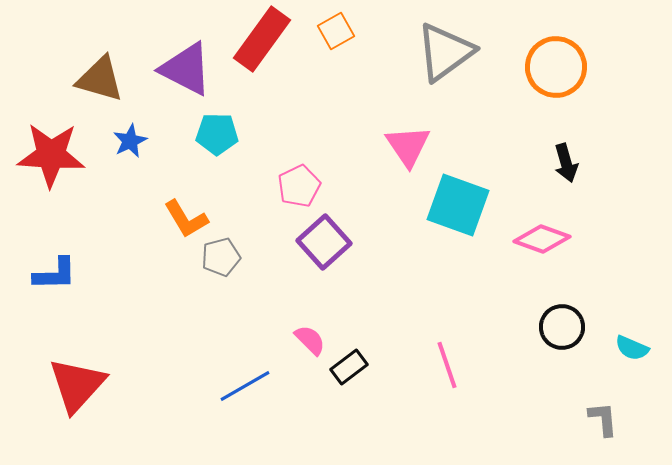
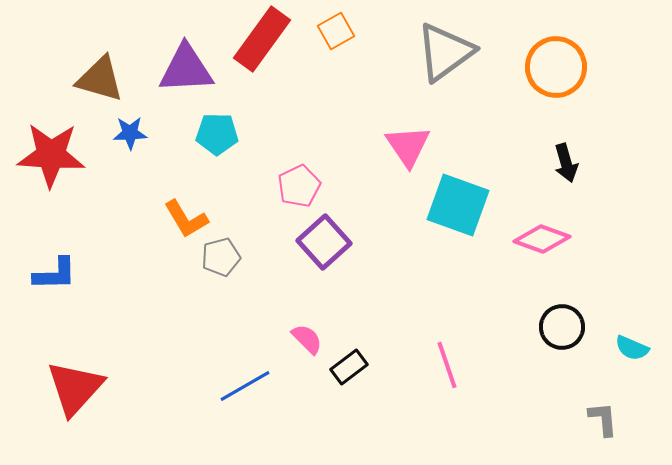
purple triangle: rotated 30 degrees counterclockwise
blue star: moved 8 px up; rotated 24 degrees clockwise
pink semicircle: moved 3 px left, 1 px up
red triangle: moved 2 px left, 3 px down
